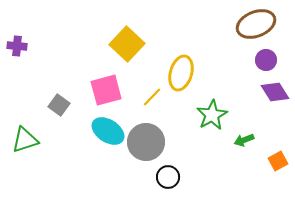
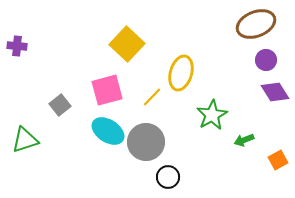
pink square: moved 1 px right
gray square: moved 1 px right; rotated 15 degrees clockwise
orange square: moved 1 px up
